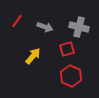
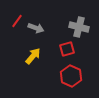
gray arrow: moved 9 px left, 1 px down
